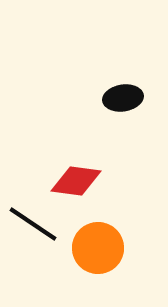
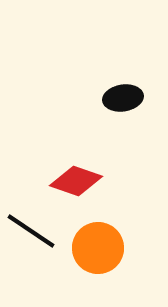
red diamond: rotated 12 degrees clockwise
black line: moved 2 px left, 7 px down
